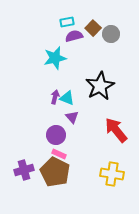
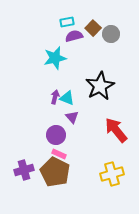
yellow cross: rotated 25 degrees counterclockwise
